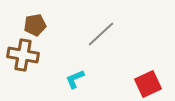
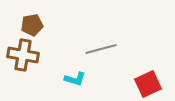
brown pentagon: moved 3 px left
gray line: moved 15 px down; rotated 28 degrees clockwise
cyan L-shape: rotated 140 degrees counterclockwise
